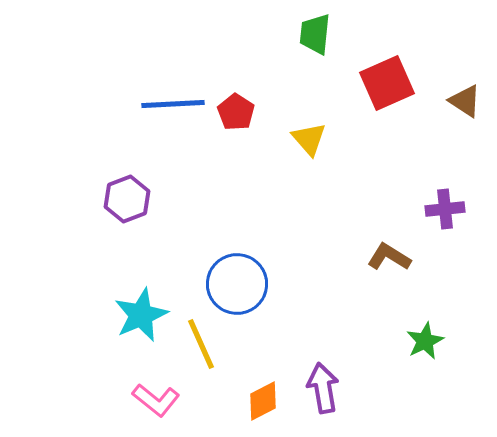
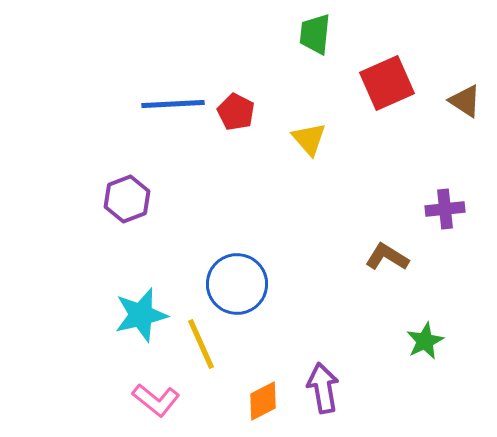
red pentagon: rotated 6 degrees counterclockwise
brown L-shape: moved 2 px left
cyan star: rotated 10 degrees clockwise
